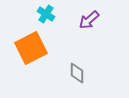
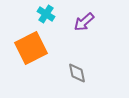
purple arrow: moved 5 px left, 2 px down
gray diamond: rotated 10 degrees counterclockwise
